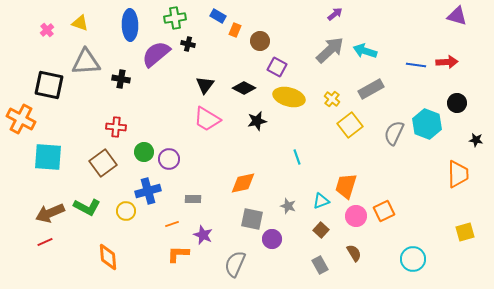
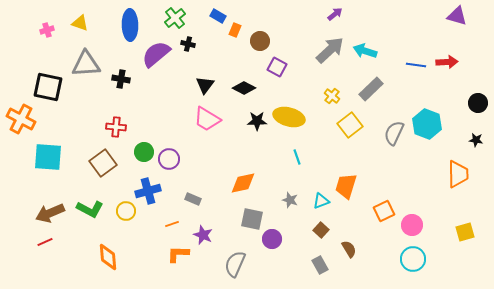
green cross at (175, 18): rotated 30 degrees counterclockwise
pink cross at (47, 30): rotated 24 degrees clockwise
gray triangle at (86, 62): moved 2 px down
black square at (49, 85): moved 1 px left, 2 px down
gray rectangle at (371, 89): rotated 15 degrees counterclockwise
yellow ellipse at (289, 97): moved 20 px down
yellow cross at (332, 99): moved 3 px up
black circle at (457, 103): moved 21 px right
black star at (257, 121): rotated 12 degrees clockwise
gray rectangle at (193, 199): rotated 21 degrees clockwise
gray star at (288, 206): moved 2 px right, 6 px up
green L-shape at (87, 207): moved 3 px right, 2 px down
pink circle at (356, 216): moved 56 px right, 9 px down
brown semicircle at (354, 253): moved 5 px left, 4 px up
